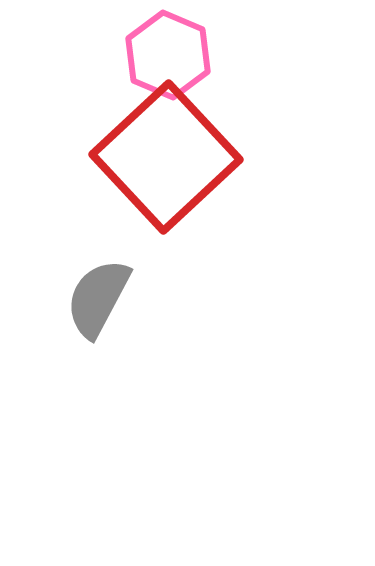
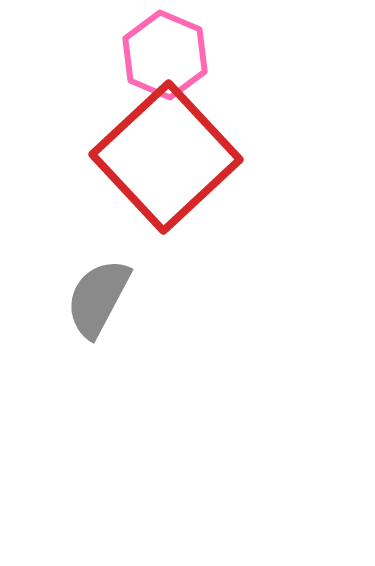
pink hexagon: moved 3 px left
